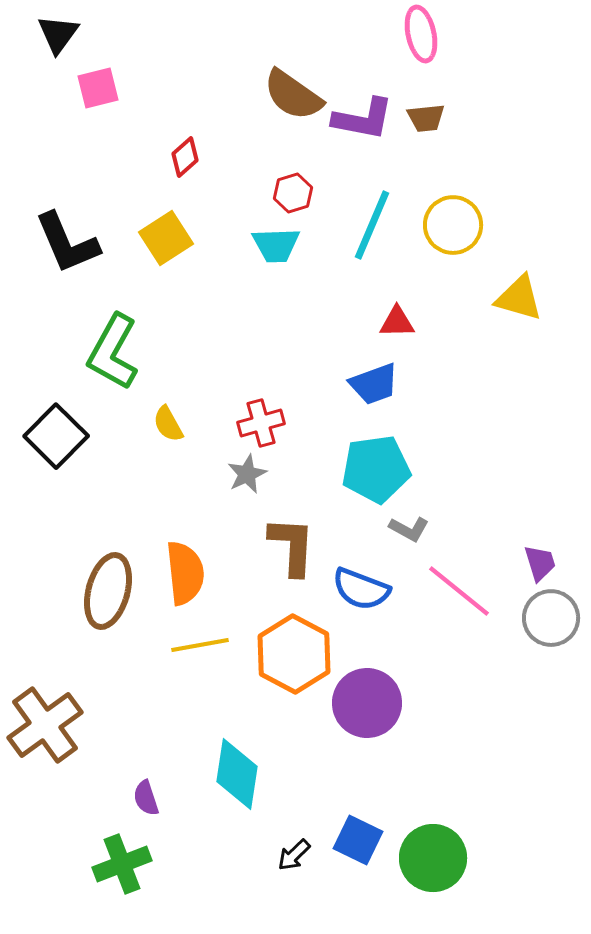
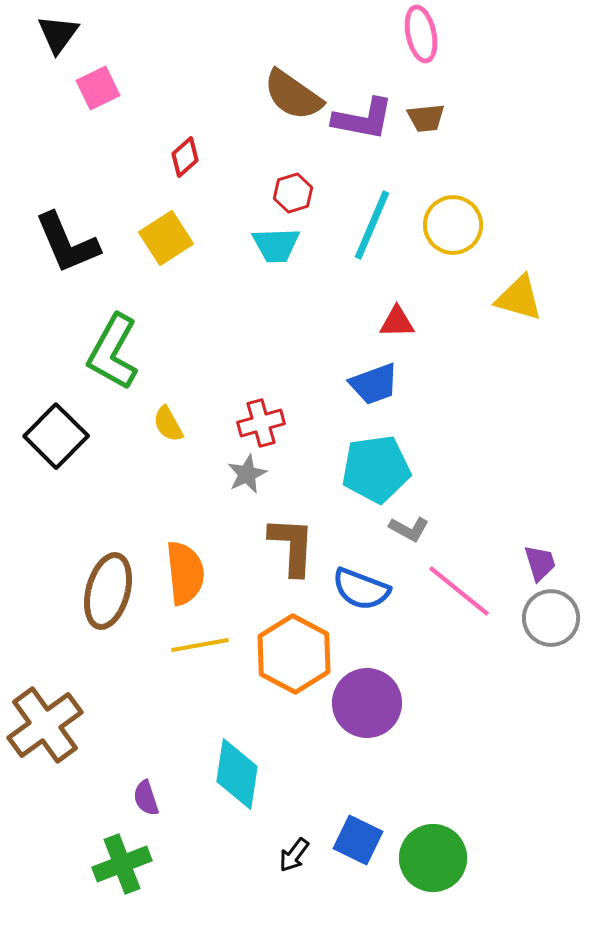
pink square: rotated 12 degrees counterclockwise
black arrow: rotated 9 degrees counterclockwise
